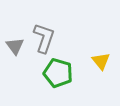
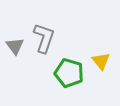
green pentagon: moved 11 px right
